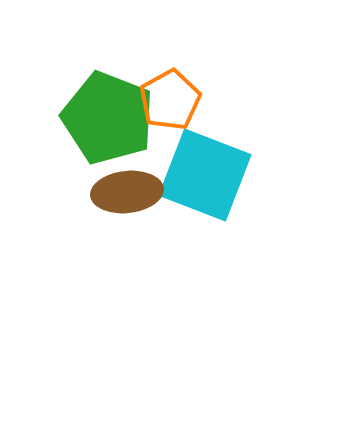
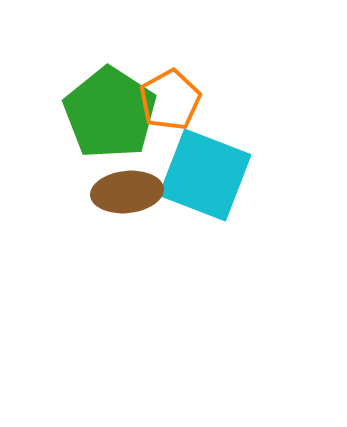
green pentagon: moved 2 px right, 5 px up; rotated 12 degrees clockwise
